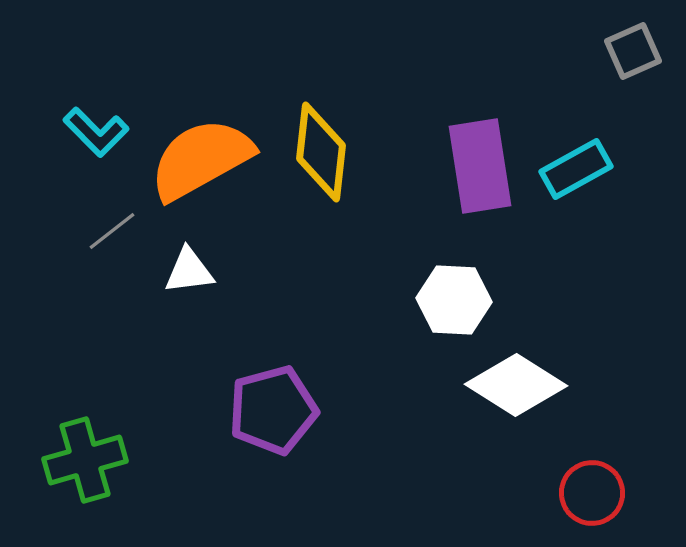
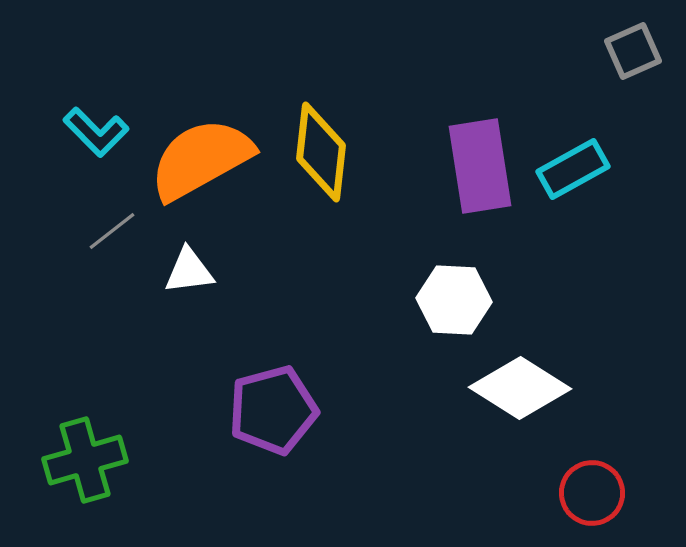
cyan rectangle: moved 3 px left
white diamond: moved 4 px right, 3 px down
